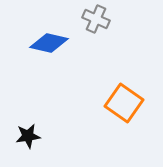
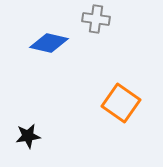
gray cross: rotated 16 degrees counterclockwise
orange square: moved 3 px left
